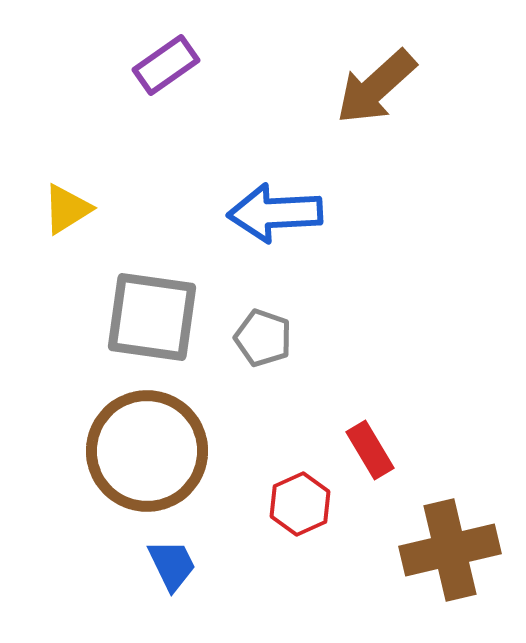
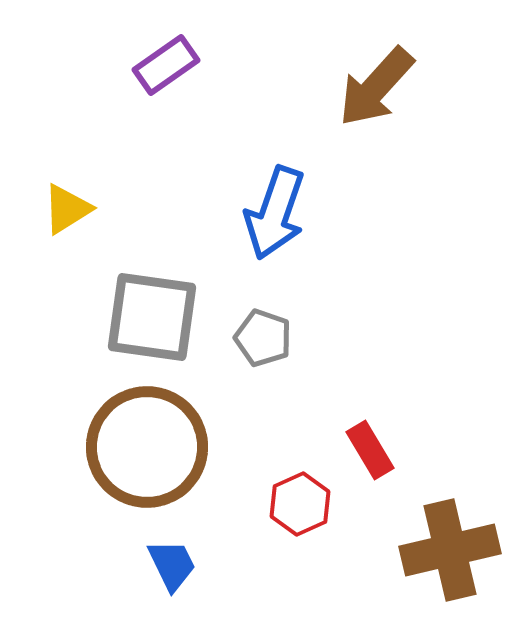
brown arrow: rotated 6 degrees counterclockwise
blue arrow: rotated 68 degrees counterclockwise
brown circle: moved 4 px up
